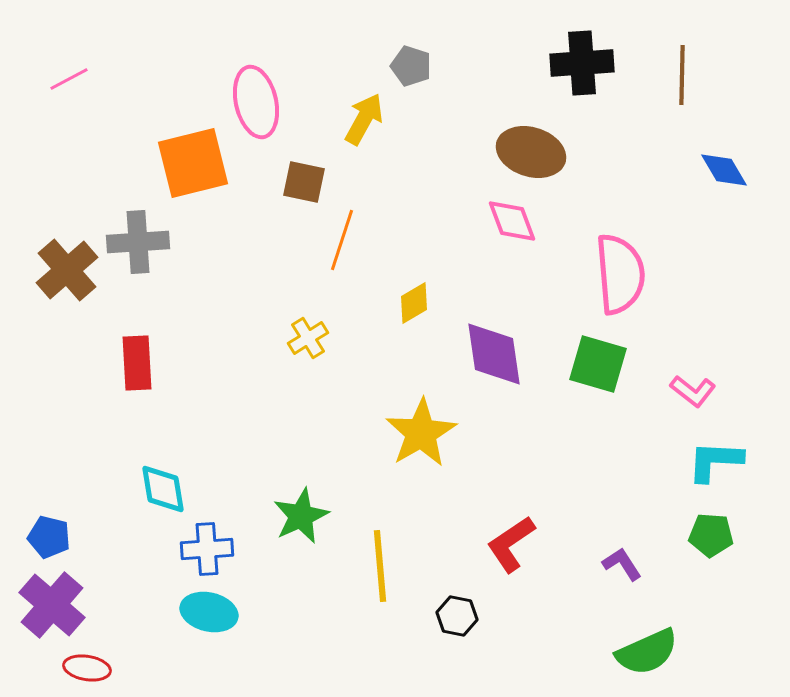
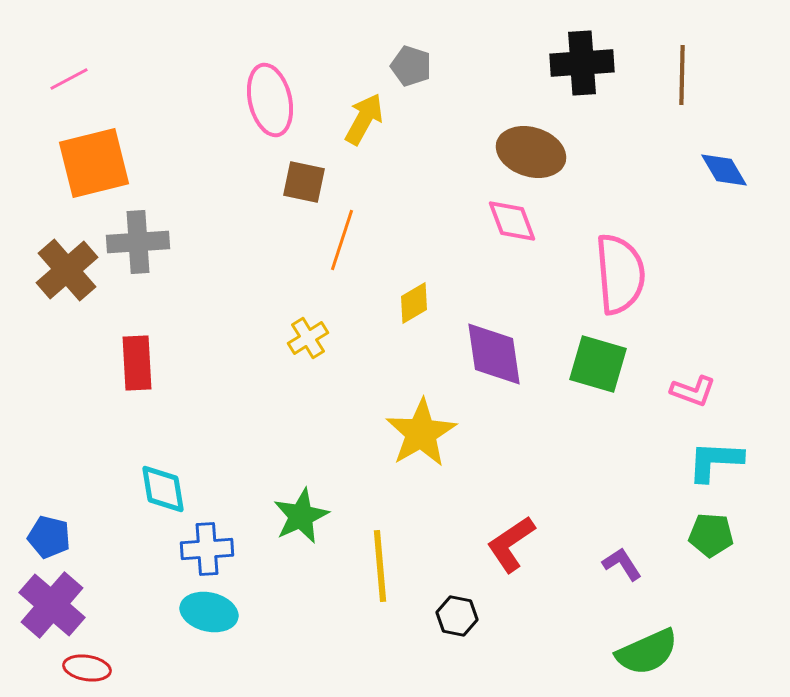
pink ellipse: moved 14 px right, 2 px up
orange square: moved 99 px left
pink L-shape: rotated 18 degrees counterclockwise
